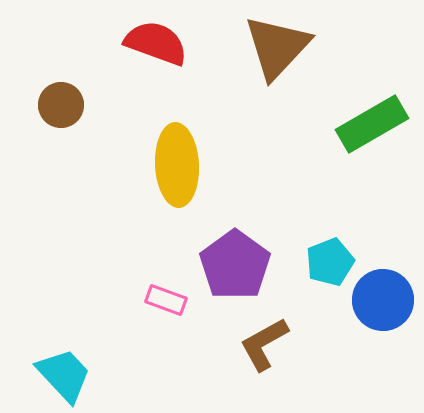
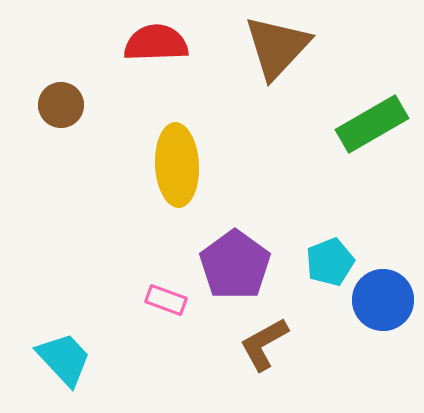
red semicircle: rotated 22 degrees counterclockwise
cyan trapezoid: moved 16 px up
